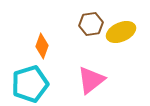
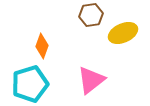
brown hexagon: moved 9 px up
yellow ellipse: moved 2 px right, 1 px down
